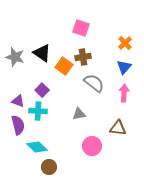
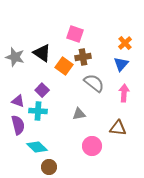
pink square: moved 6 px left, 6 px down
blue triangle: moved 3 px left, 3 px up
